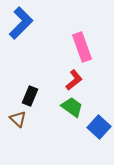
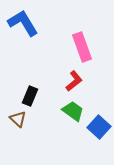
blue L-shape: moved 2 px right; rotated 76 degrees counterclockwise
red L-shape: moved 1 px down
green trapezoid: moved 1 px right, 4 px down
